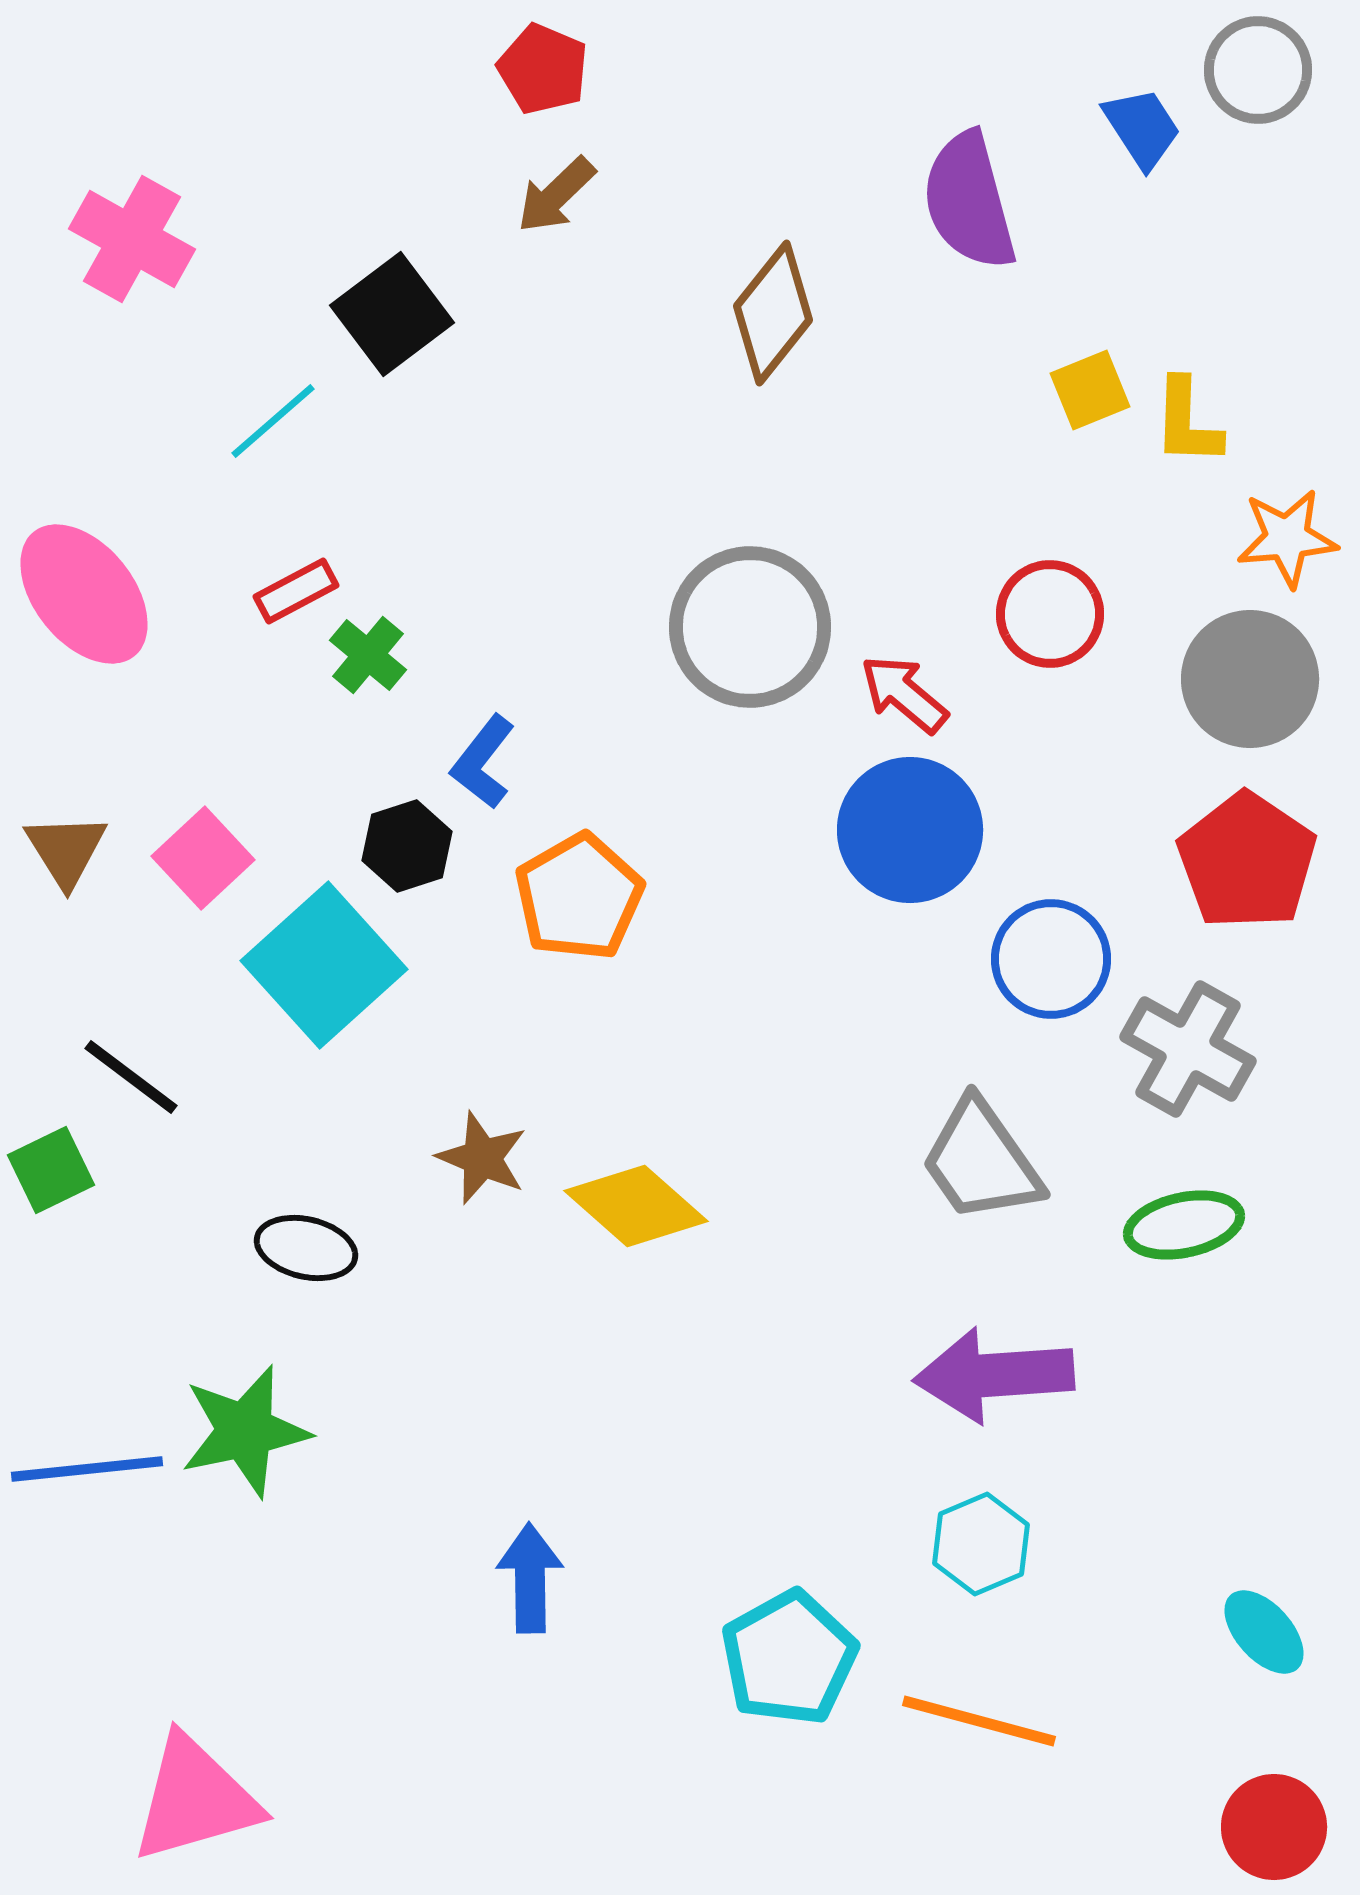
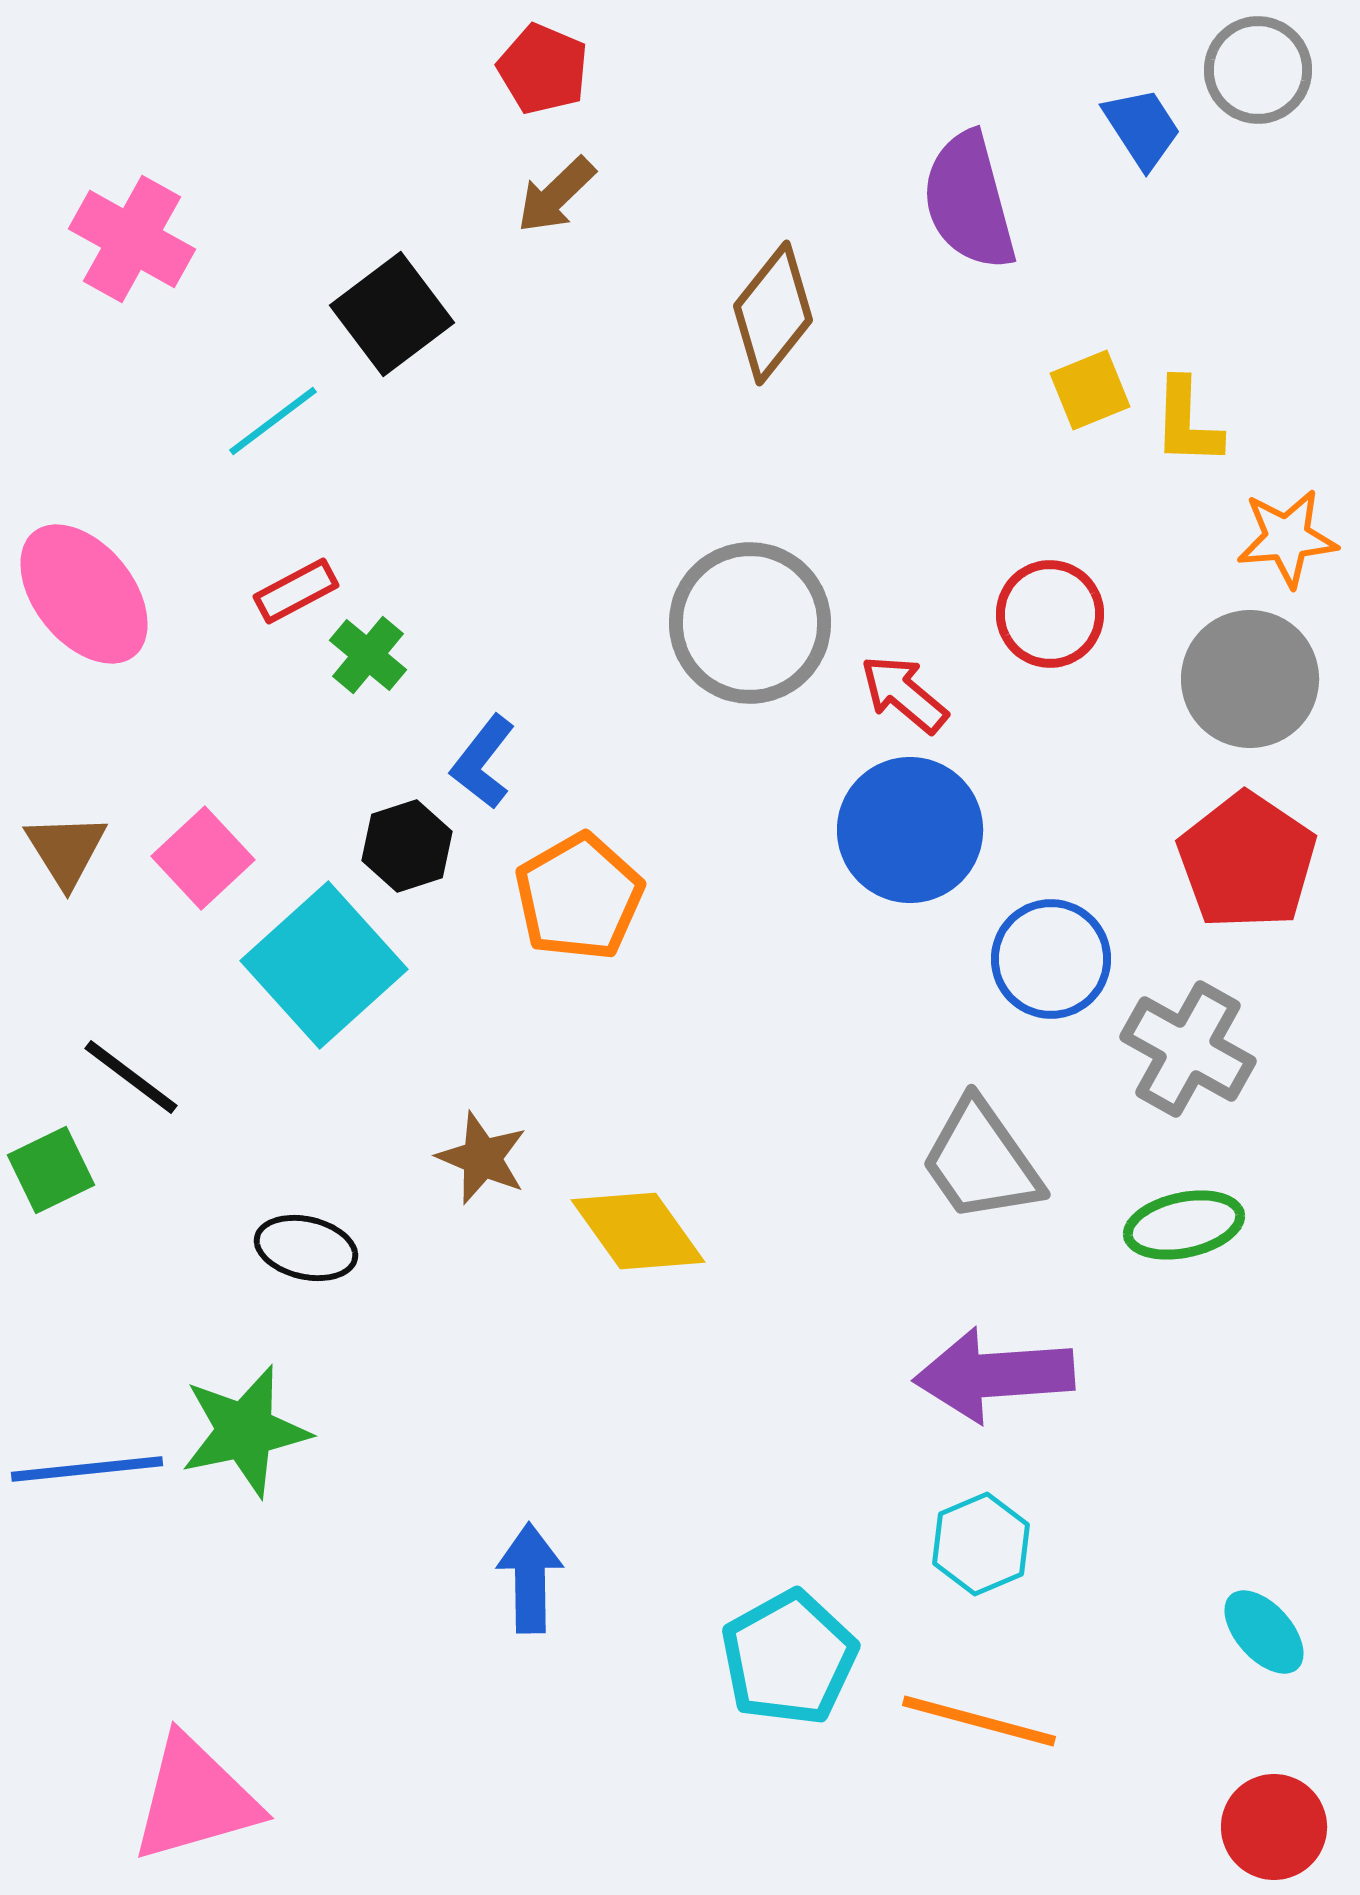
cyan line at (273, 421): rotated 4 degrees clockwise
gray circle at (750, 627): moved 4 px up
yellow diamond at (636, 1206): moved 2 px right, 25 px down; rotated 13 degrees clockwise
